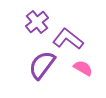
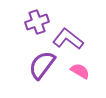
purple cross: rotated 20 degrees clockwise
pink semicircle: moved 3 px left, 3 px down
